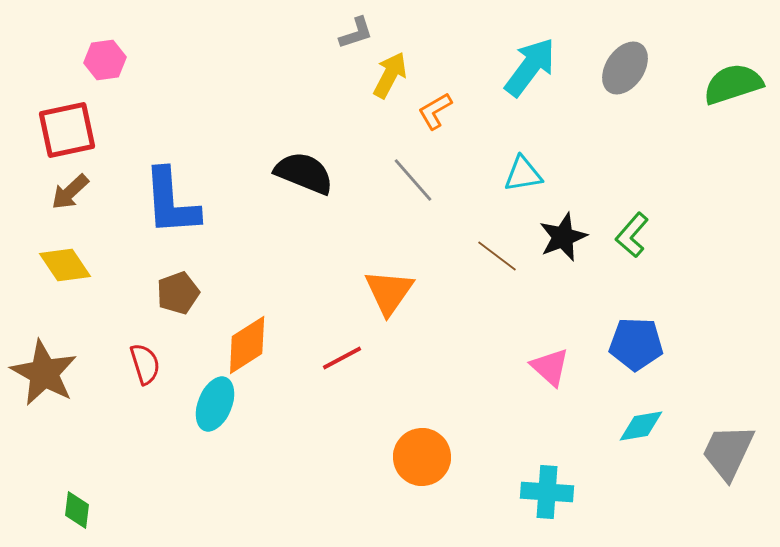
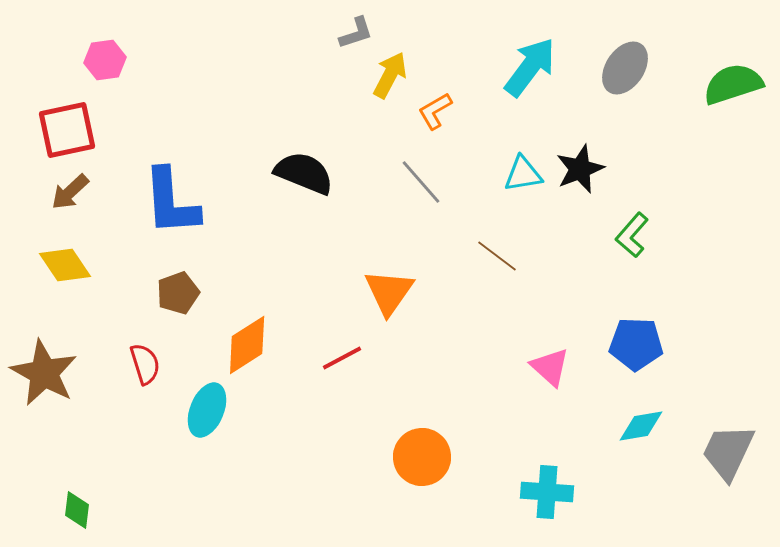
gray line: moved 8 px right, 2 px down
black star: moved 17 px right, 68 px up
cyan ellipse: moved 8 px left, 6 px down
